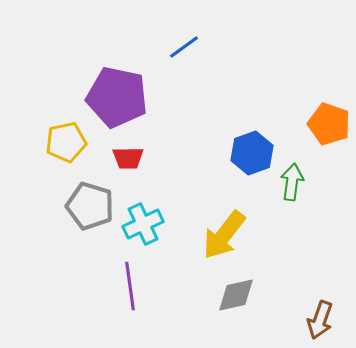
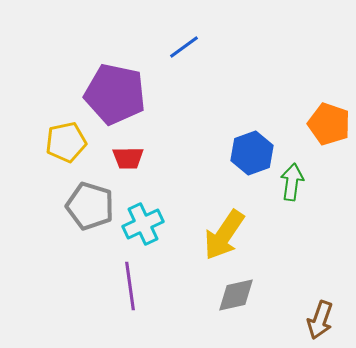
purple pentagon: moved 2 px left, 3 px up
yellow arrow: rotated 4 degrees counterclockwise
